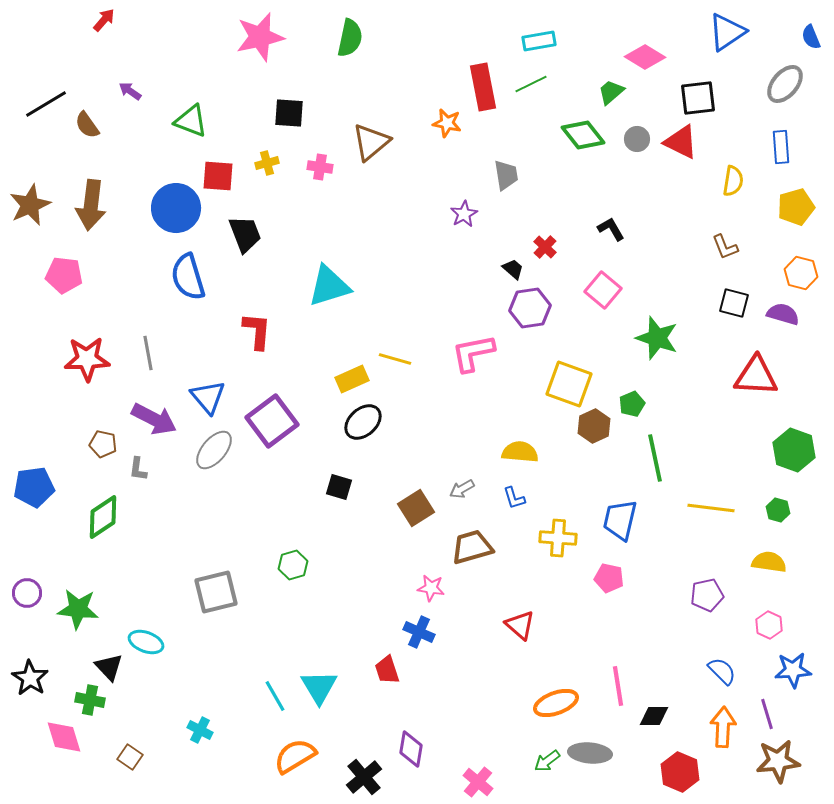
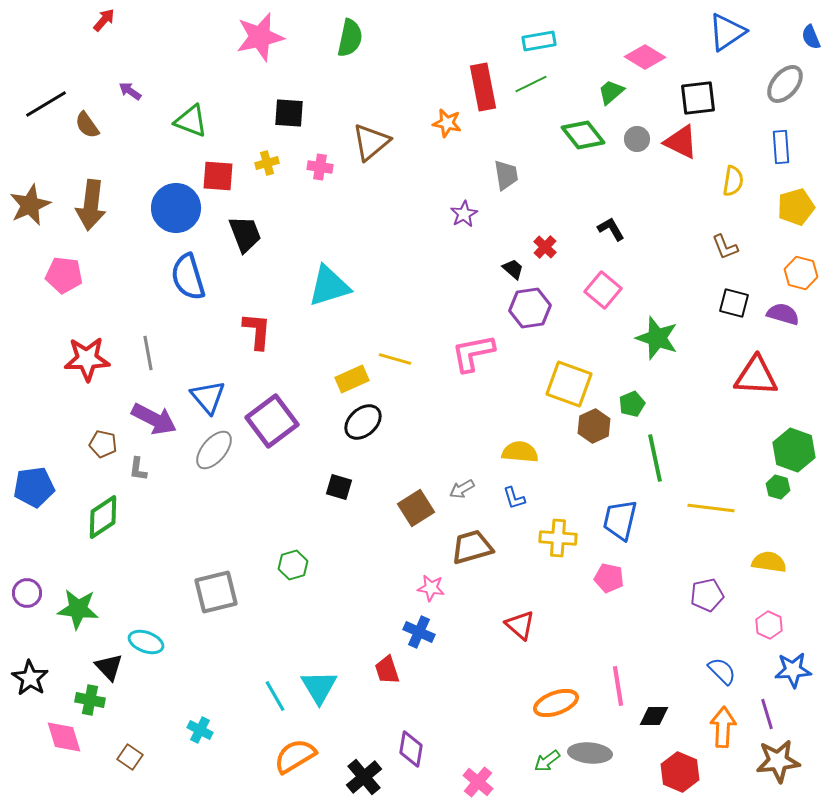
green hexagon at (778, 510): moved 23 px up
